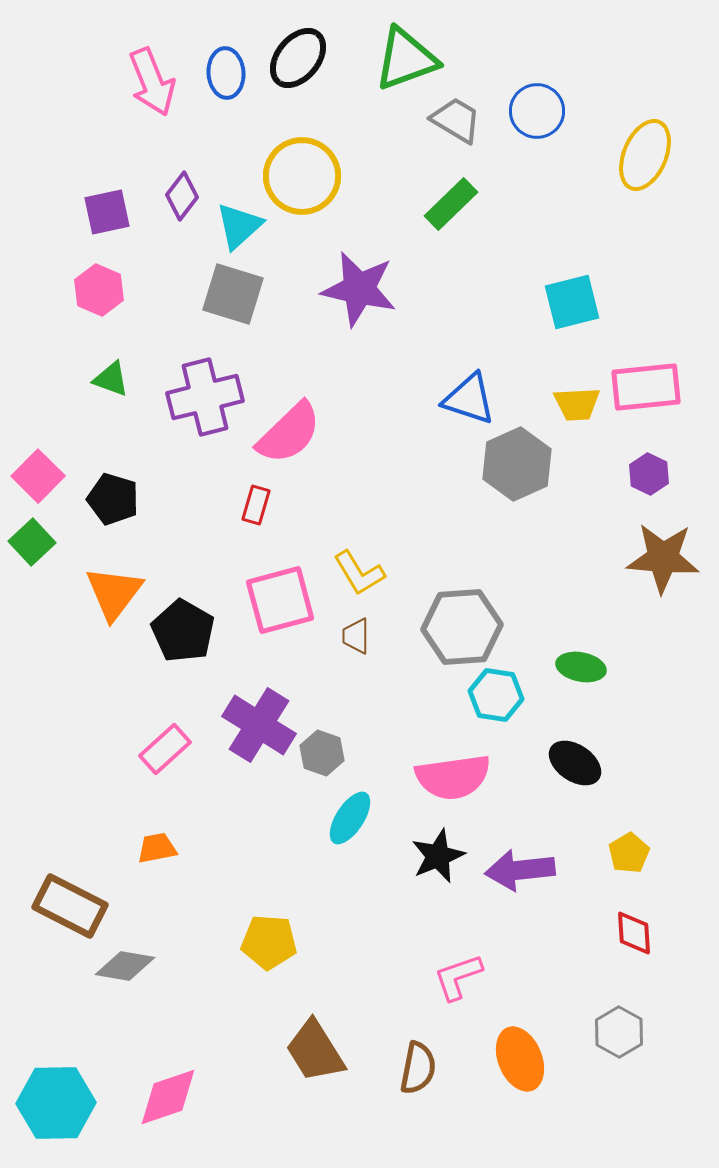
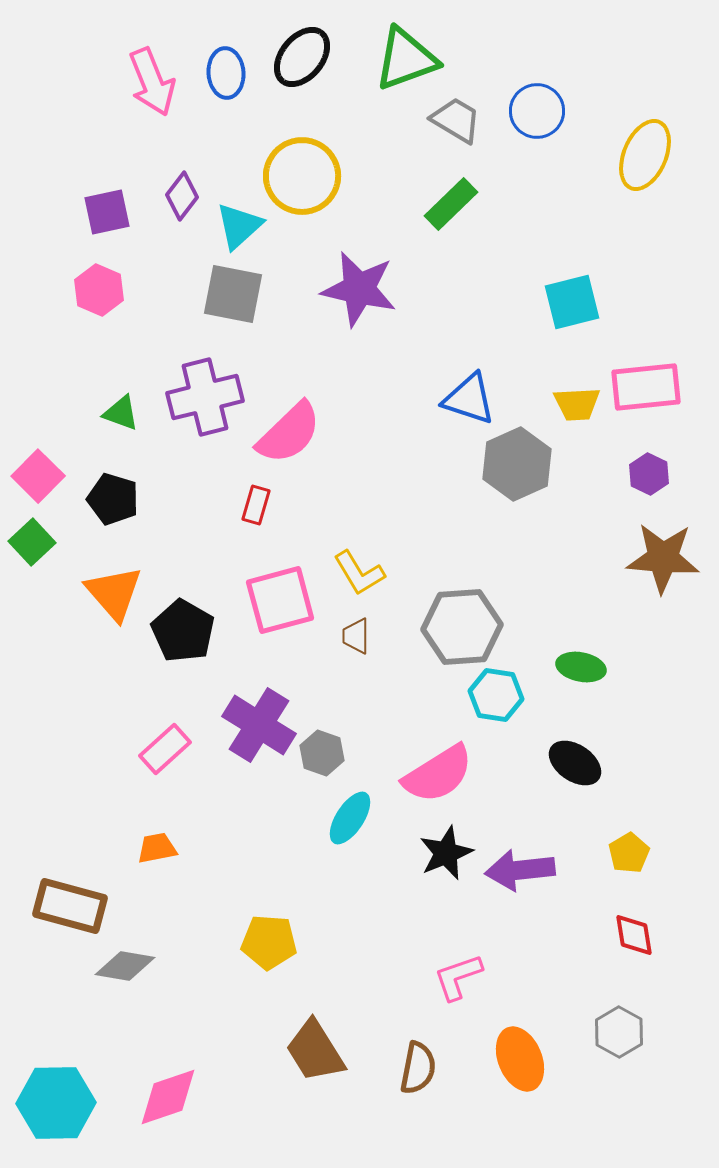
black ellipse at (298, 58): moved 4 px right, 1 px up
gray square at (233, 294): rotated 6 degrees counterclockwise
green triangle at (111, 379): moved 10 px right, 34 px down
orange triangle at (114, 593): rotated 18 degrees counterclockwise
pink semicircle at (453, 777): moved 15 px left, 3 px up; rotated 24 degrees counterclockwise
black star at (438, 856): moved 8 px right, 3 px up
brown rectangle at (70, 906): rotated 12 degrees counterclockwise
red diamond at (634, 933): moved 2 px down; rotated 6 degrees counterclockwise
